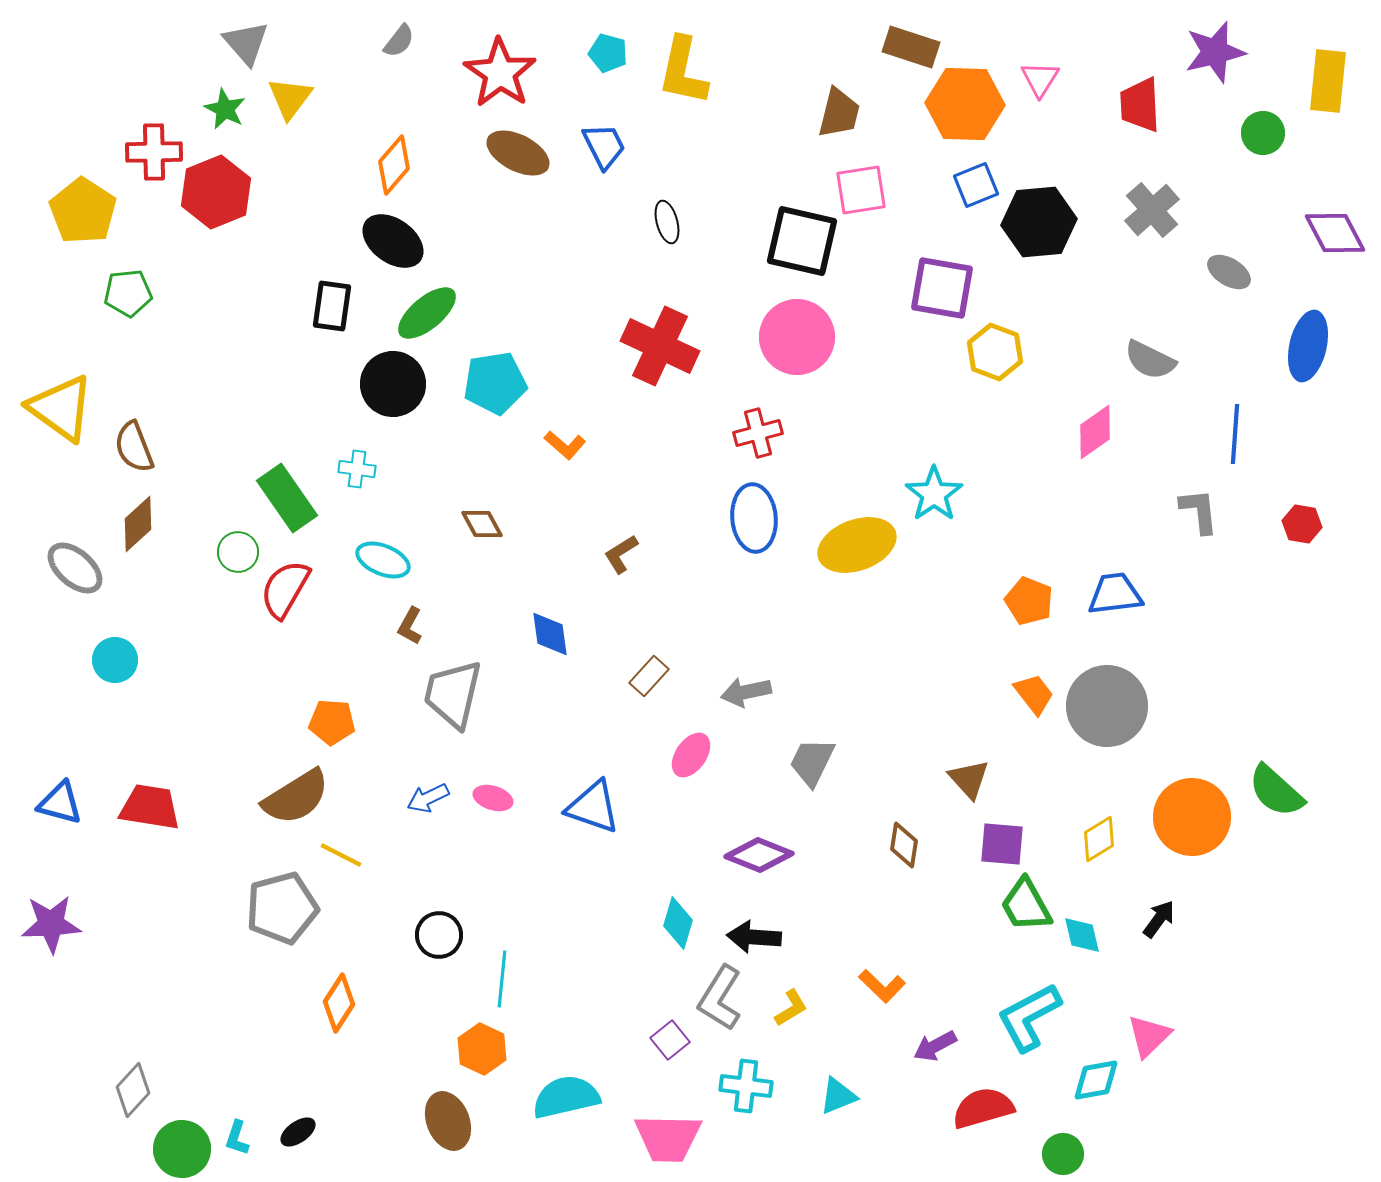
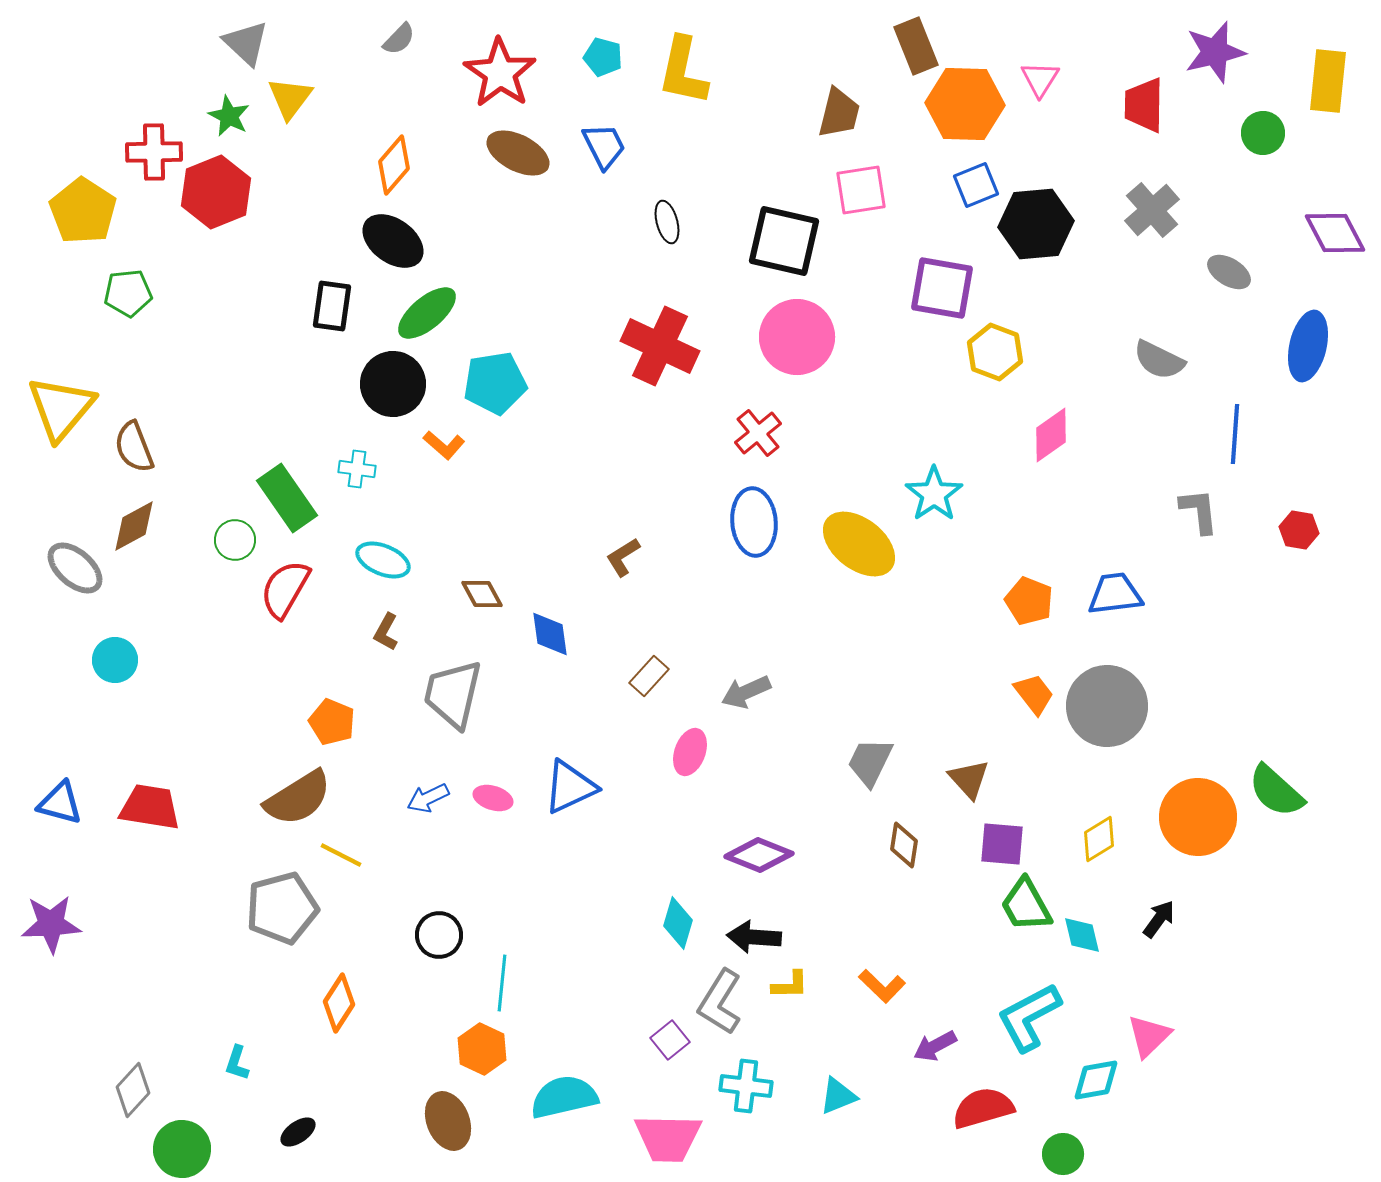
gray semicircle at (399, 41): moved 2 px up; rotated 6 degrees clockwise
gray triangle at (246, 43): rotated 6 degrees counterclockwise
brown rectangle at (911, 47): moved 5 px right, 1 px up; rotated 50 degrees clockwise
cyan pentagon at (608, 53): moved 5 px left, 4 px down
red trapezoid at (1140, 105): moved 4 px right; rotated 4 degrees clockwise
green star at (225, 109): moved 4 px right, 7 px down
black hexagon at (1039, 222): moved 3 px left, 2 px down
black square at (802, 241): moved 18 px left
gray semicircle at (1150, 360): moved 9 px right
yellow triangle at (61, 408): rotated 34 degrees clockwise
pink diamond at (1095, 432): moved 44 px left, 3 px down
red cross at (758, 433): rotated 24 degrees counterclockwise
orange L-shape at (565, 445): moved 121 px left
blue ellipse at (754, 518): moved 4 px down
brown diamond at (138, 524): moved 4 px left, 2 px down; rotated 14 degrees clockwise
brown diamond at (482, 524): moved 70 px down
red hexagon at (1302, 524): moved 3 px left, 6 px down
yellow ellipse at (857, 545): moved 2 px right, 1 px up; rotated 58 degrees clockwise
green circle at (238, 552): moved 3 px left, 12 px up
brown L-shape at (621, 554): moved 2 px right, 3 px down
brown L-shape at (410, 626): moved 24 px left, 6 px down
gray arrow at (746, 692): rotated 12 degrees counterclockwise
orange pentagon at (332, 722): rotated 18 degrees clockwise
pink ellipse at (691, 755): moved 1 px left, 3 px up; rotated 15 degrees counterclockwise
gray trapezoid at (812, 762): moved 58 px right
brown semicircle at (296, 797): moved 2 px right, 1 px down
blue triangle at (593, 807): moved 23 px left, 20 px up; rotated 44 degrees counterclockwise
orange circle at (1192, 817): moved 6 px right
cyan line at (502, 979): moved 4 px down
gray L-shape at (720, 998): moved 4 px down
yellow L-shape at (791, 1008): moved 1 px left, 23 px up; rotated 30 degrees clockwise
cyan semicircle at (566, 1097): moved 2 px left
cyan L-shape at (237, 1138): moved 75 px up
